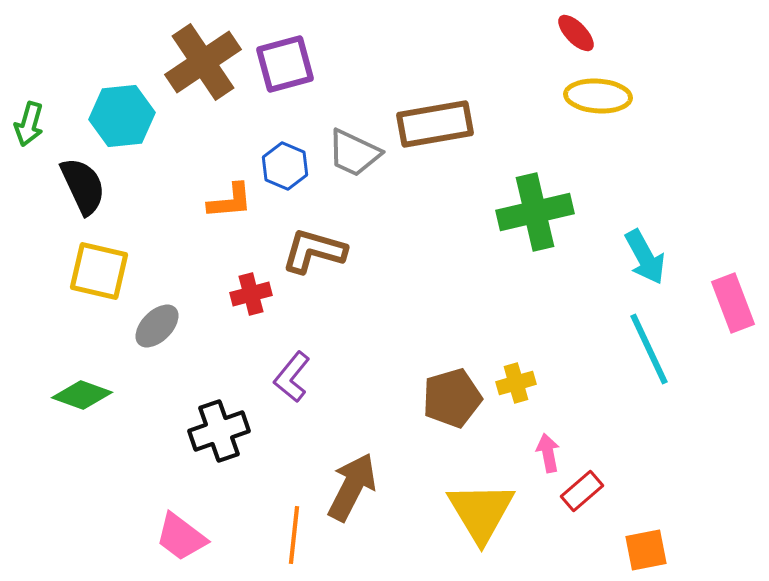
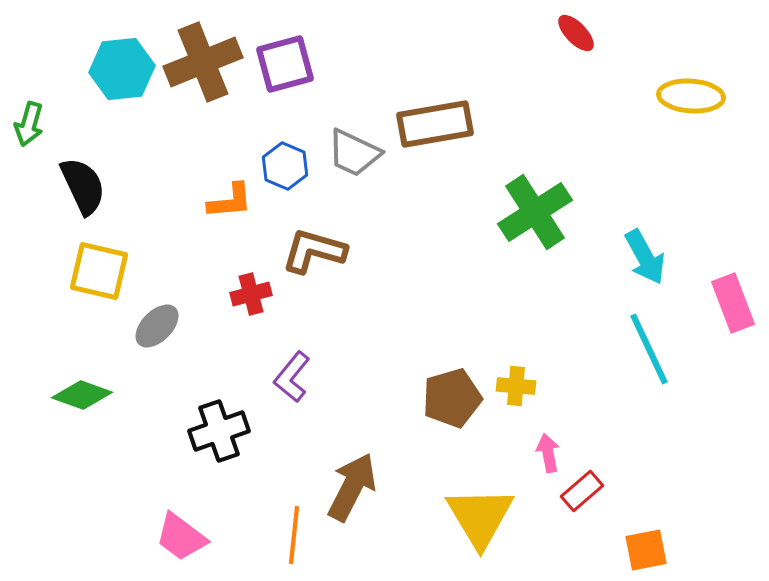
brown cross: rotated 12 degrees clockwise
yellow ellipse: moved 93 px right
cyan hexagon: moved 47 px up
green cross: rotated 20 degrees counterclockwise
yellow cross: moved 3 px down; rotated 21 degrees clockwise
yellow triangle: moved 1 px left, 5 px down
